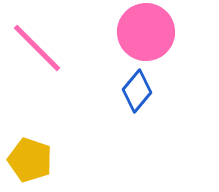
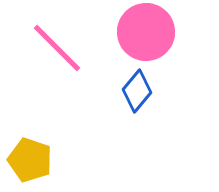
pink line: moved 20 px right
